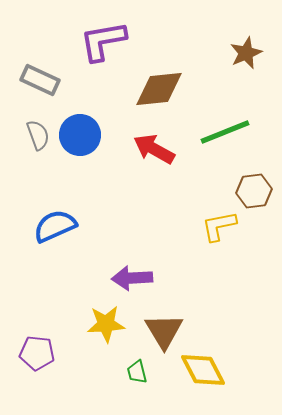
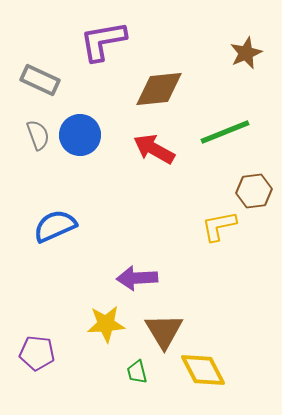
purple arrow: moved 5 px right
